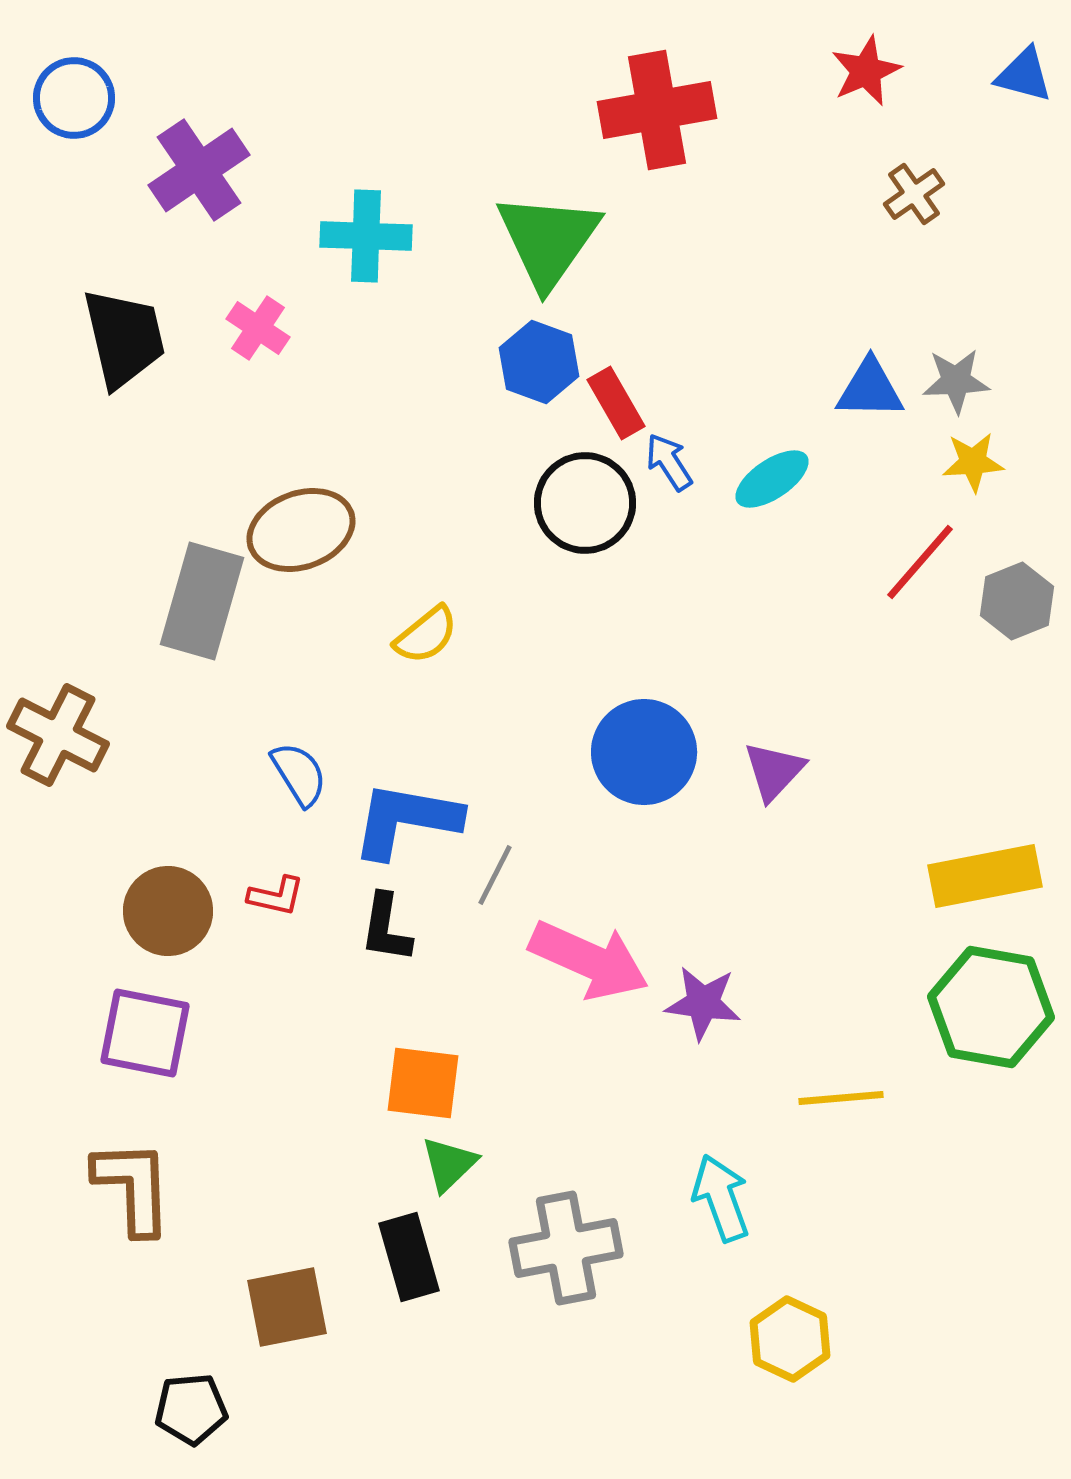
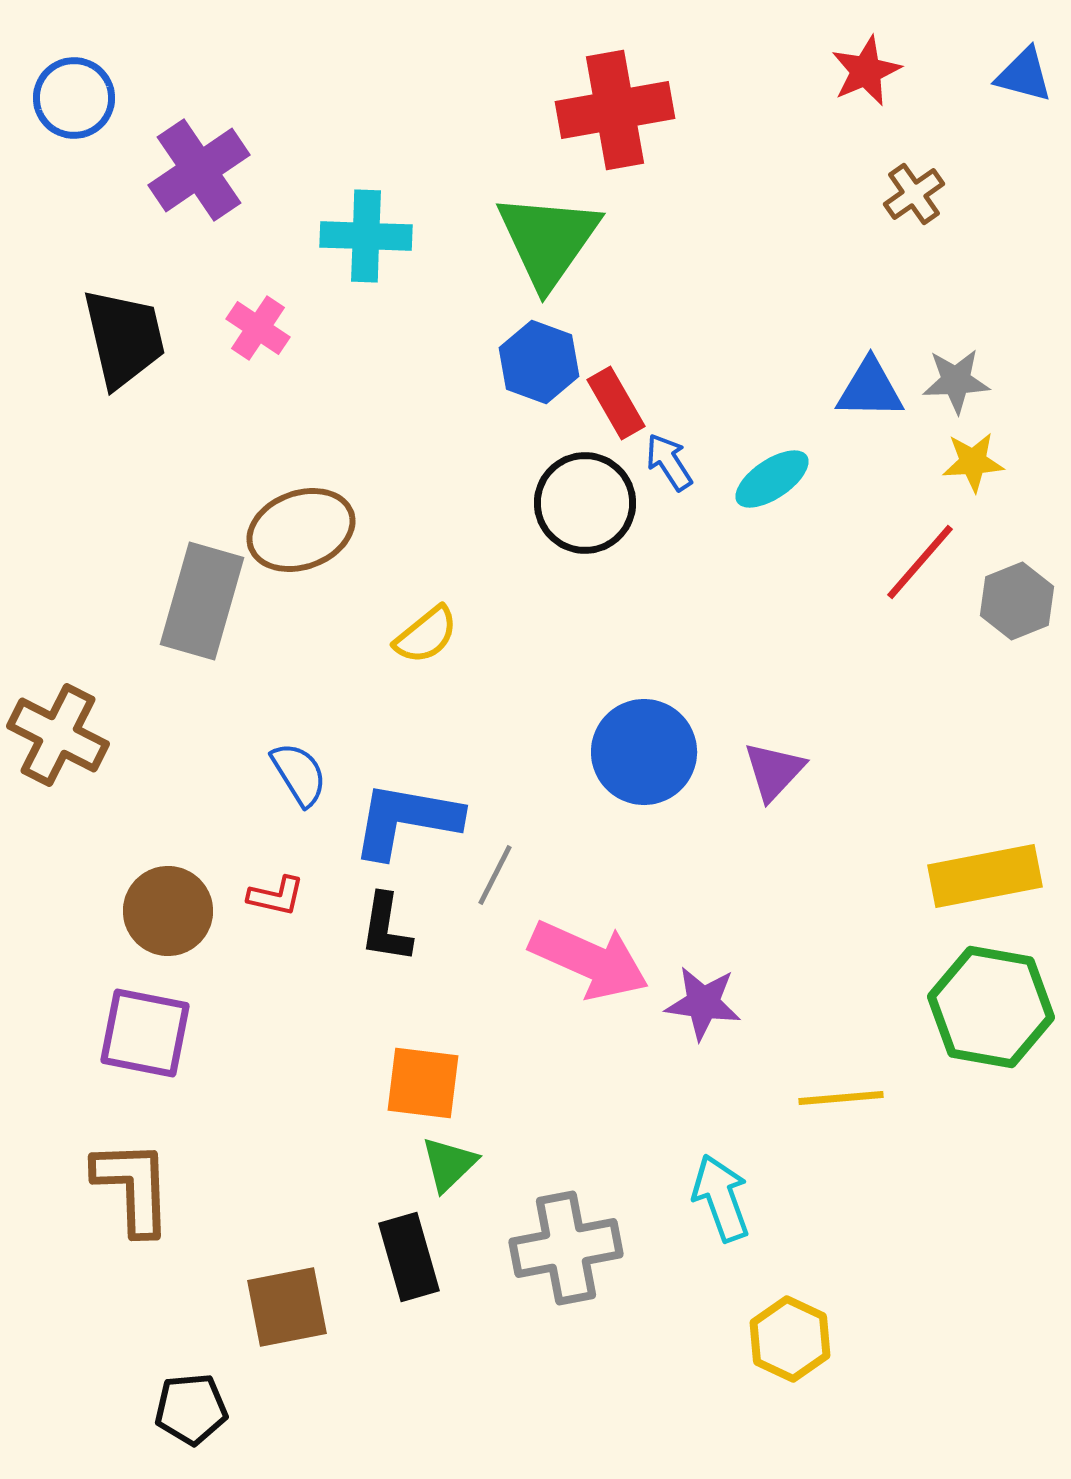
red cross at (657, 110): moved 42 px left
